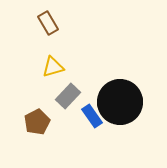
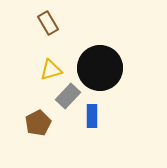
yellow triangle: moved 2 px left, 3 px down
black circle: moved 20 px left, 34 px up
blue rectangle: rotated 35 degrees clockwise
brown pentagon: moved 1 px right, 1 px down
